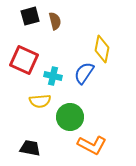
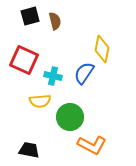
black trapezoid: moved 1 px left, 2 px down
